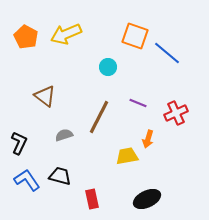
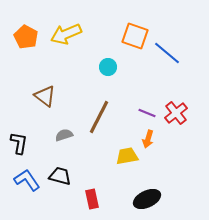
purple line: moved 9 px right, 10 px down
red cross: rotated 15 degrees counterclockwise
black L-shape: rotated 15 degrees counterclockwise
